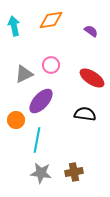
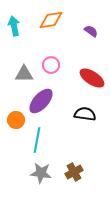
gray triangle: rotated 24 degrees clockwise
brown cross: rotated 18 degrees counterclockwise
